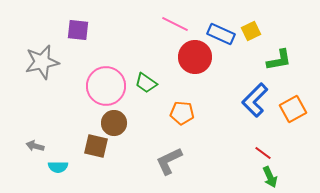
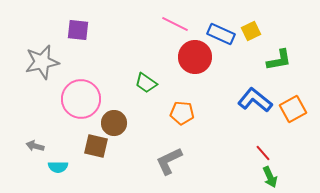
pink circle: moved 25 px left, 13 px down
blue L-shape: rotated 84 degrees clockwise
red line: rotated 12 degrees clockwise
